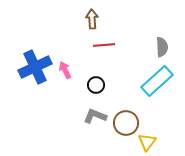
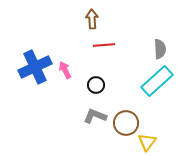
gray semicircle: moved 2 px left, 2 px down
